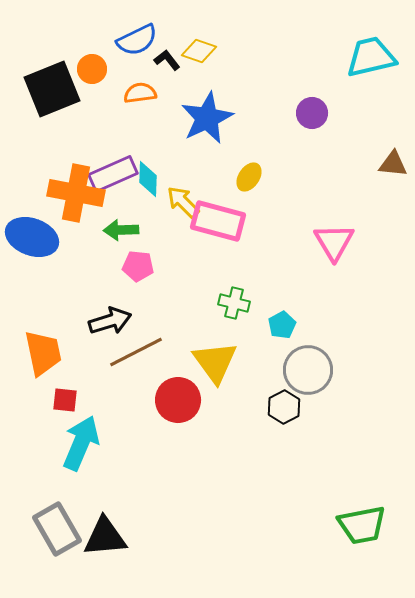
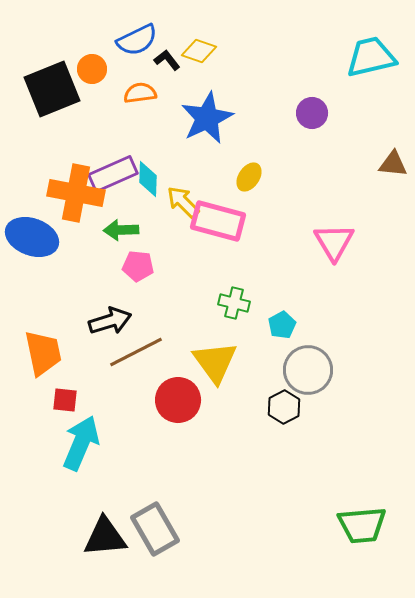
green trapezoid: rotated 6 degrees clockwise
gray rectangle: moved 98 px right
